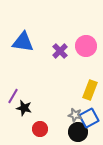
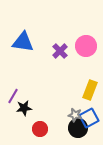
black star: rotated 21 degrees counterclockwise
black circle: moved 4 px up
